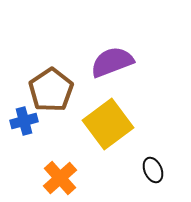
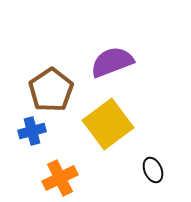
blue cross: moved 8 px right, 10 px down
orange cross: rotated 16 degrees clockwise
